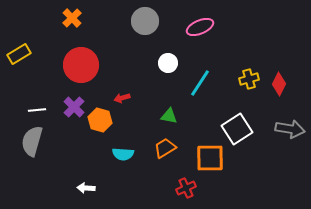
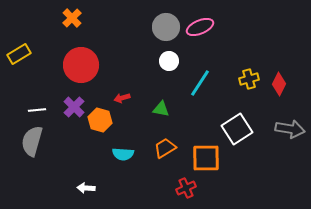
gray circle: moved 21 px right, 6 px down
white circle: moved 1 px right, 2 px up
green triangle: moved 8 px left, 7 px up
orange square: moved 4 px left
